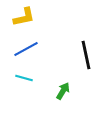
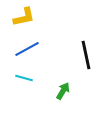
blue line: moved 1 px right
